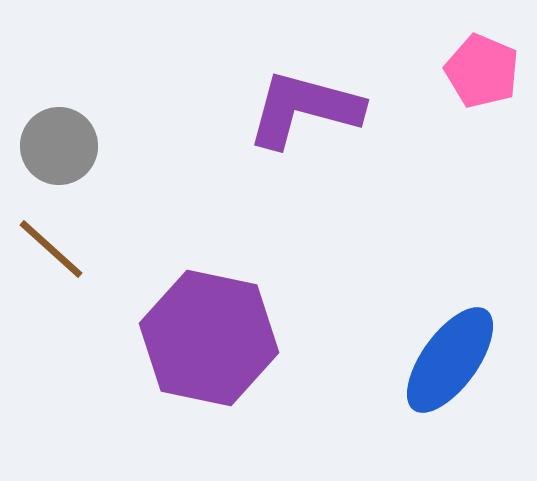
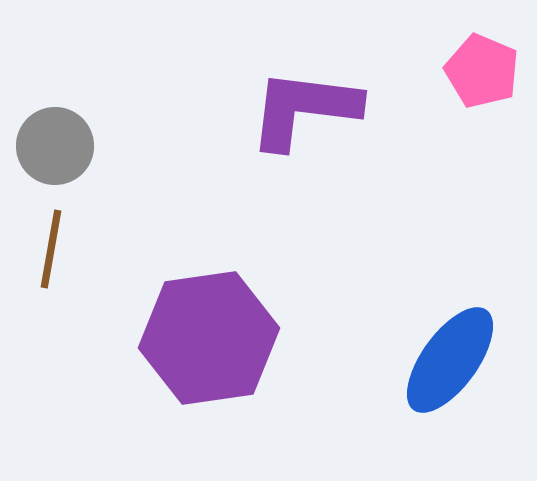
purple L-shape: rotated 8 degrees counterclockwise
gray circle: moved 4 px left
brown line: rotated 58 degrees clockwise
purple hexagon: rotated 20 degrees counterclockwise
